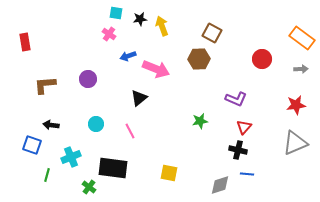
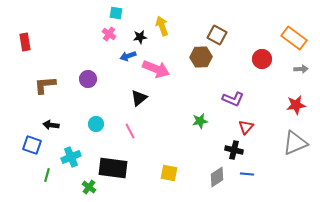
black star: moved 18 px down
brown square: moved 5 px right, 2 px down
orange rectangle: moved 8 px left
brown hexagon: moved 2 px right, 2 px up
purple L-shape: moved 3 px left
red triangle: moved 2 px right
black cross: moved 4 px left
gray diamond: moved 3 px left, 8 px up; rotated 15 degrees counterclockwise
